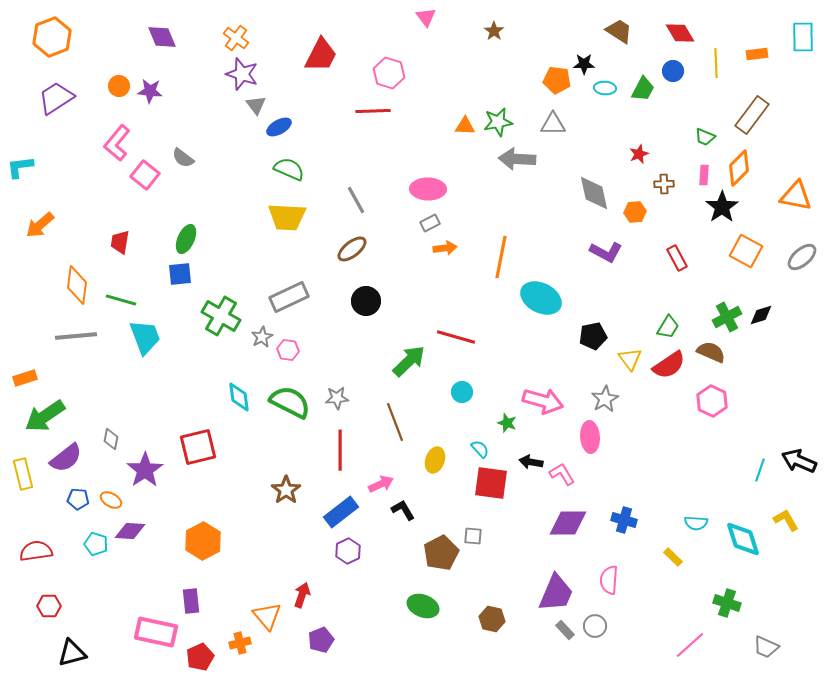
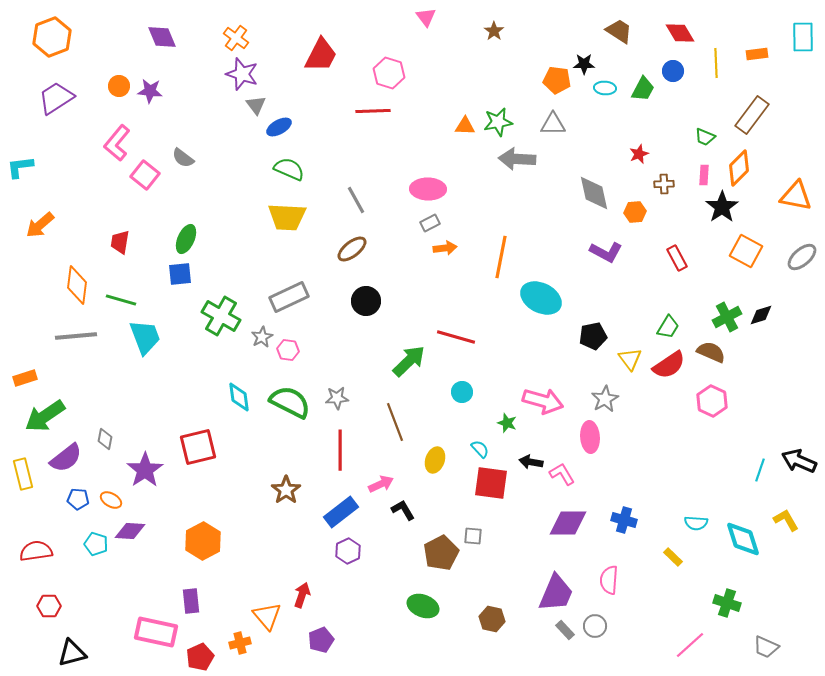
gray diamond at (111, 439): moved 6 px left
